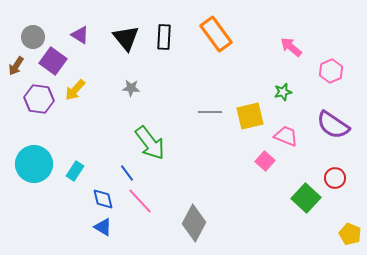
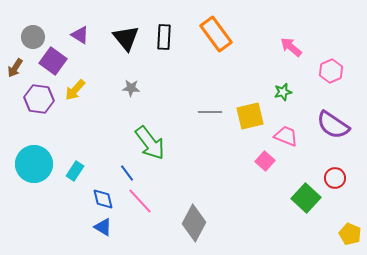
brown arrow: moved 1 px left, 2 px down
